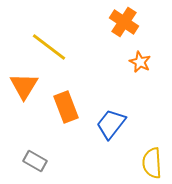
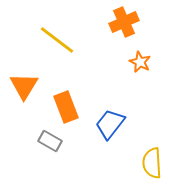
orange cross: rotated 32 degrees clockwise
yellow line: moved 8 px right, 7 px up
blue trapezoid: moved 1 px left
gray rectangle: moved 15 px right, 20 px up
